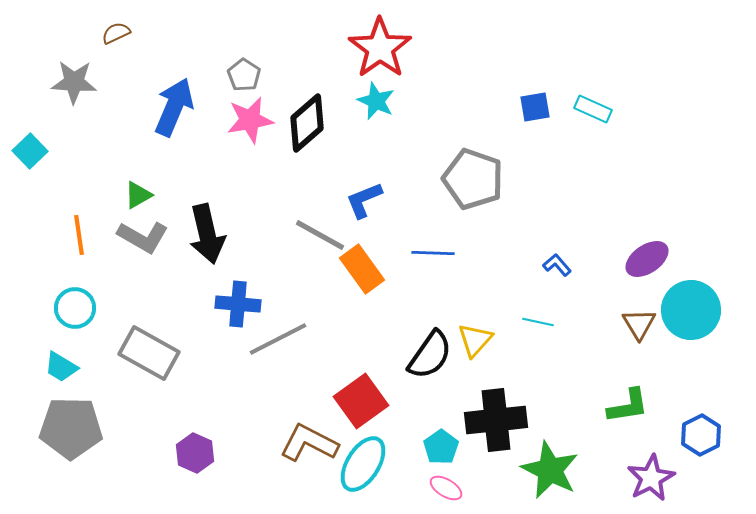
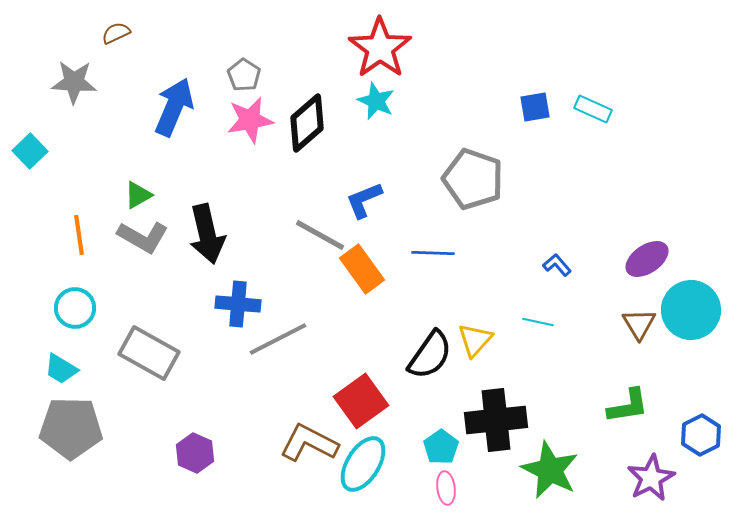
cyan trapezoid at (61, 367): moved 2 px down
pink ellipse at (446, 488): rotated 52 degrees clockwise
